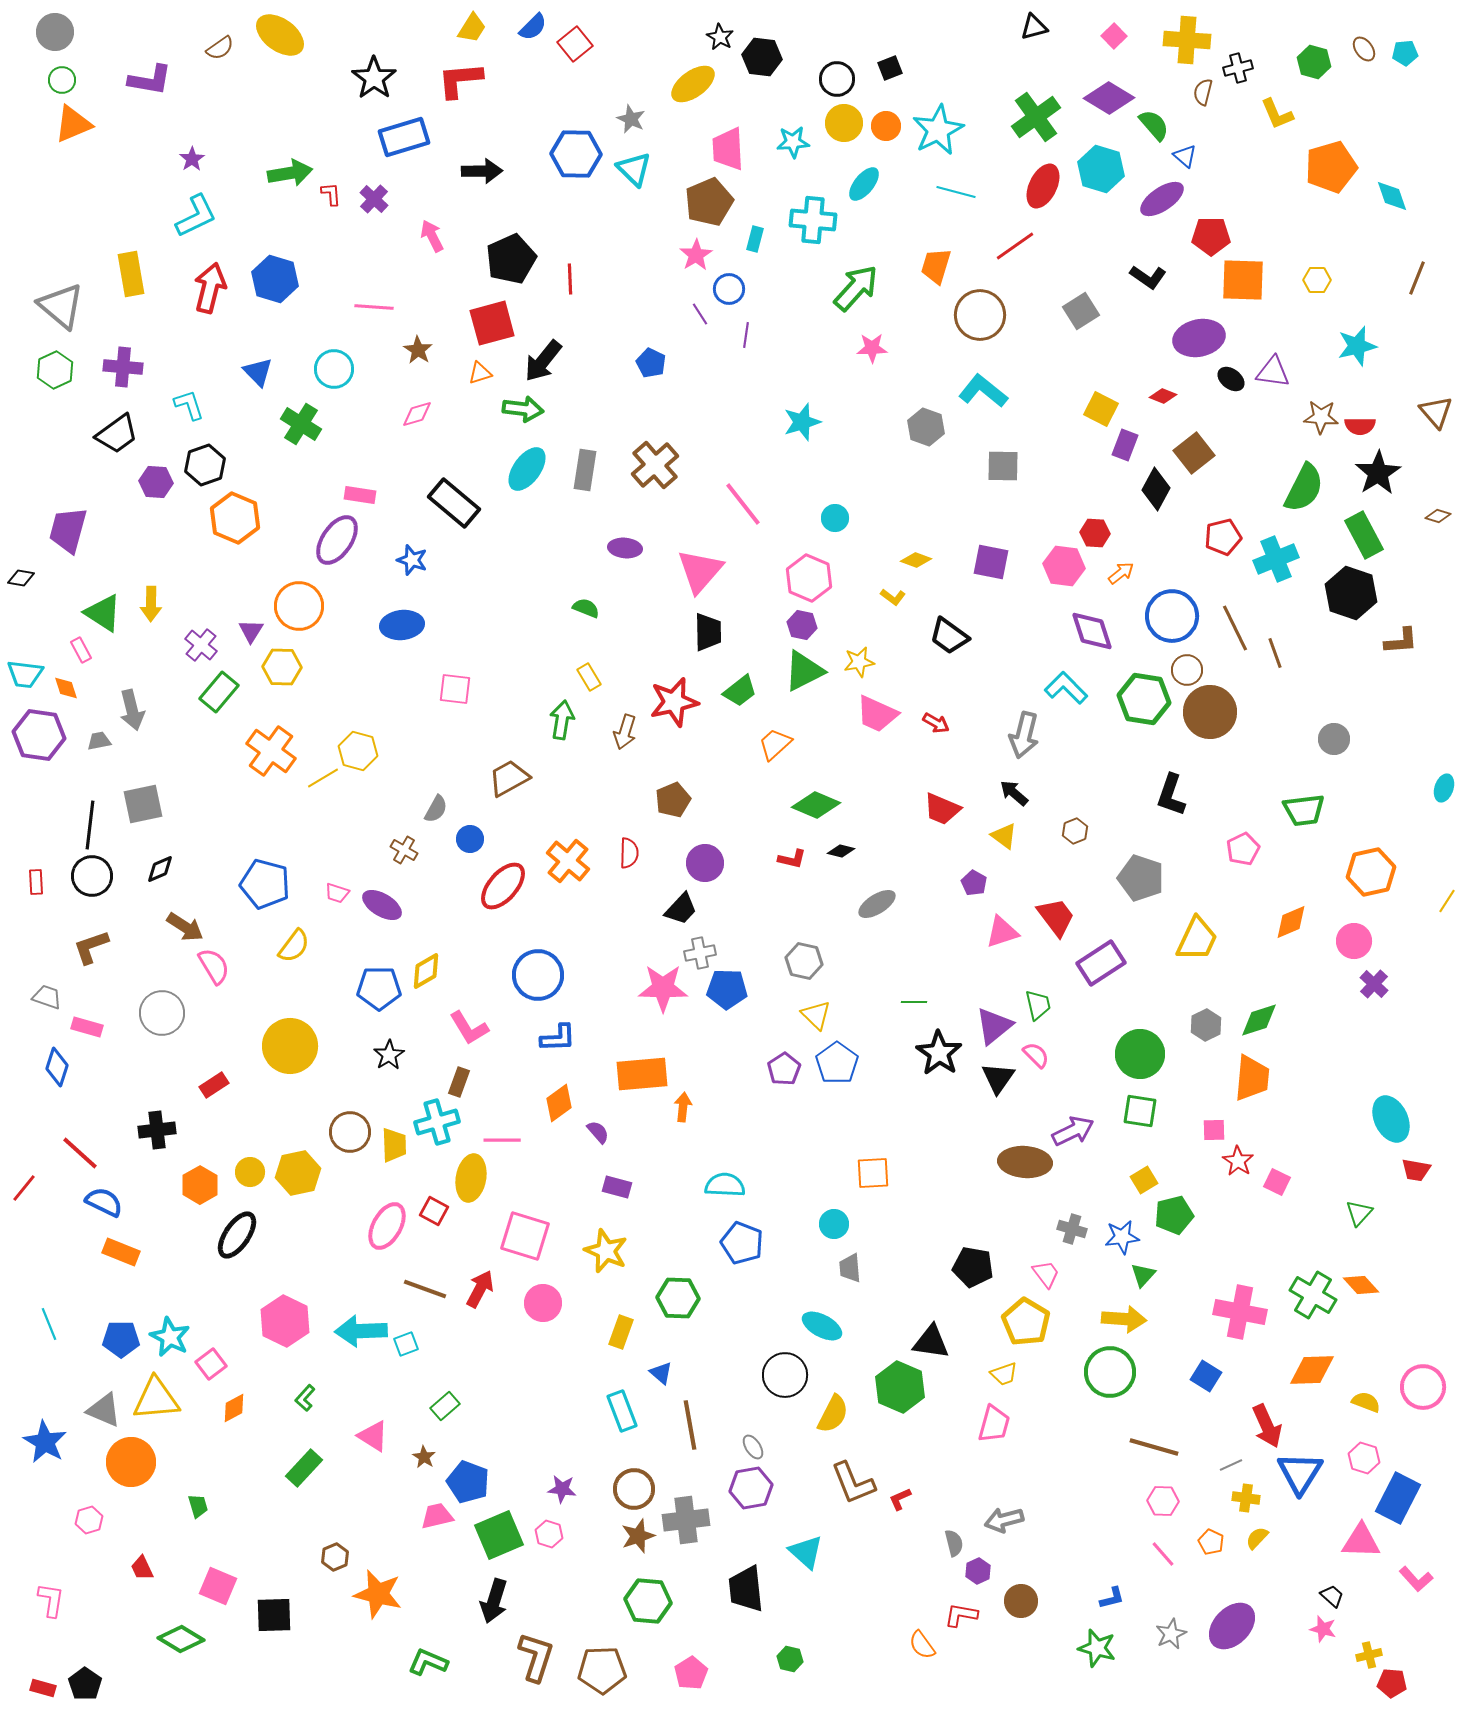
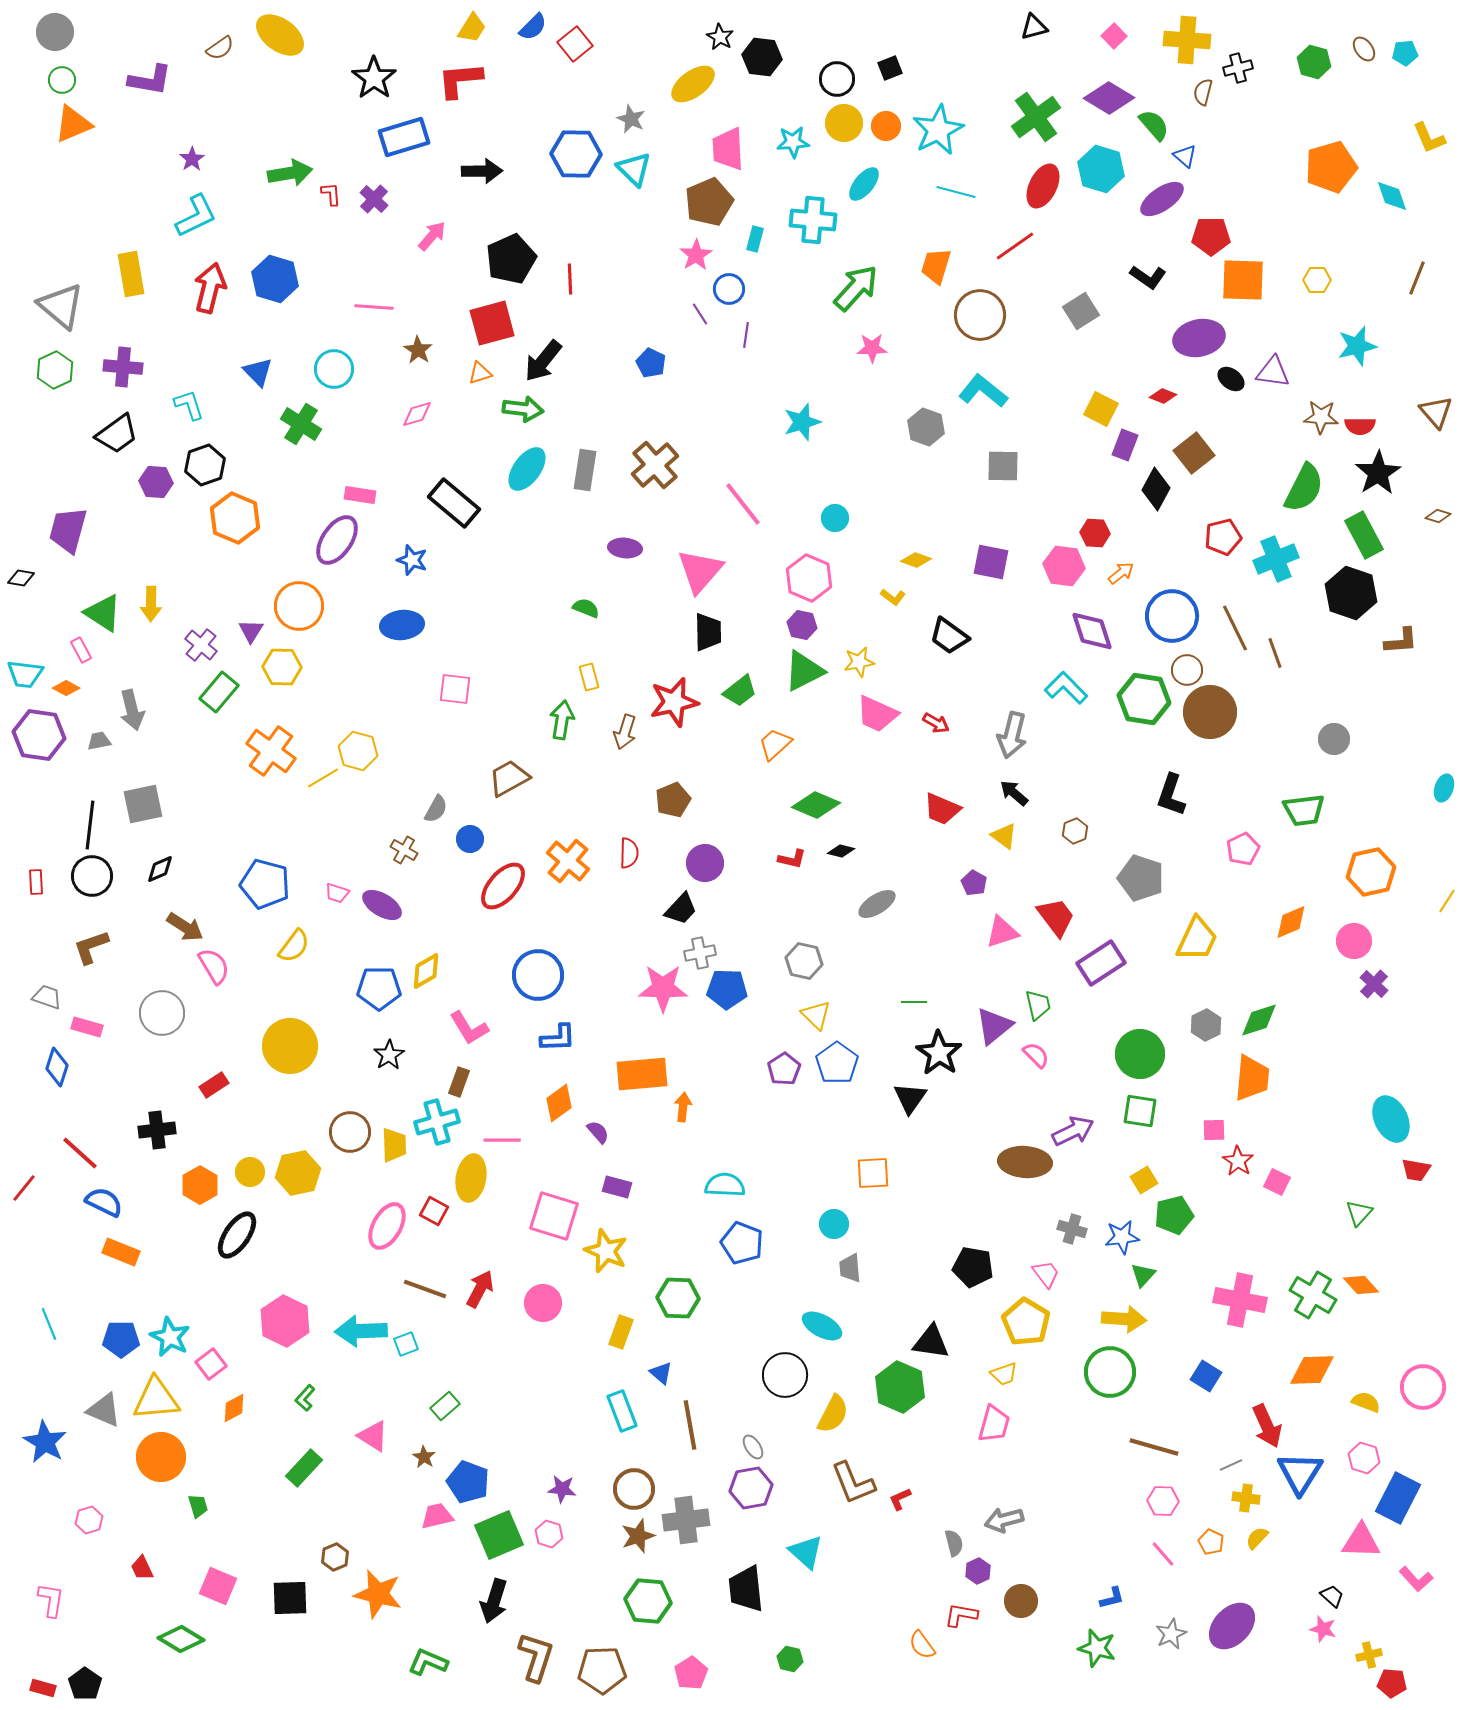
yellow L-shape at (1277, 114): moved 152 px right, 24 px down
pink arrow at (432, 236): rotated 68 degrees clockwise
yellow rectangle at (589, 677): rotated 16 degrees clockwise
orange diamond at (66, 688): rotated 44 degrees counterclockwise
gray arrow at (1024, 735): moved 12 px left
black triangle at (998, 1078): moved 88 px left, 20 px down
pink square at (525, 1236): moved 29 px right, 20 px up
pink cross at (1240, 1312): moved 12 px up
orange circle at (131, 1462): moved 30 px right, 5 px up
black square at (274, 1615): moved 16 px right, 17 px up
